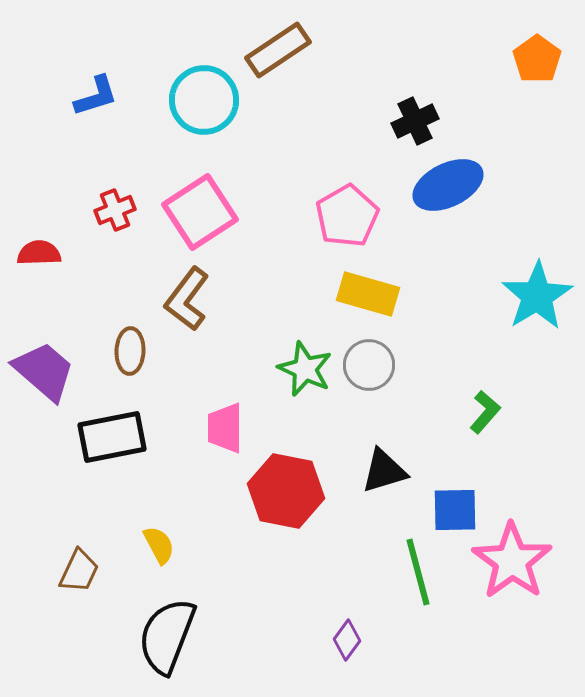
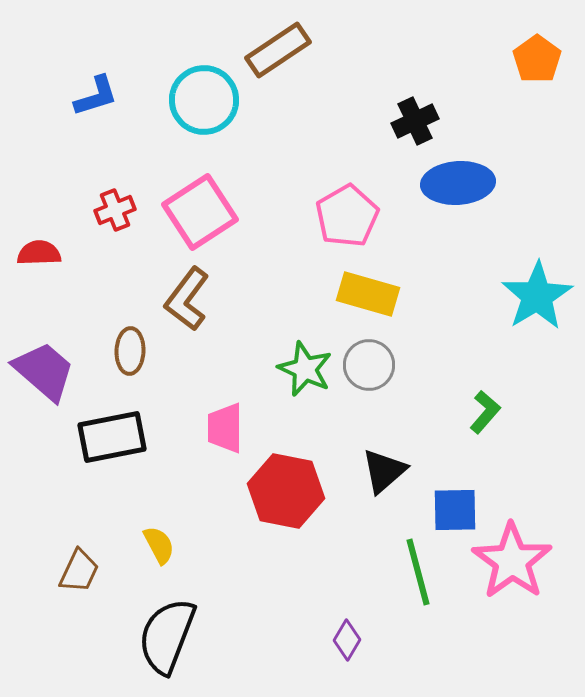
blue ellipse: moved 10 px right, 2 px up; rotated 22 degrees clockwise
black triangle: rotated 24 degrees counterclockwise
purple diamond: rotated 6 degrees counterclockwise
